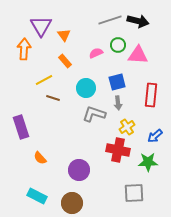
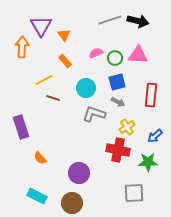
green circle: moved 3 px left, 13 px down
orange arrow: moved 2 px left, 2 px up
gray arrow: moved 1 px up; rotated 56 degrees counterclockwise
purple circle: moved 3 px down
